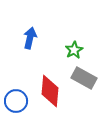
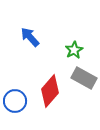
blue arrow: moved 1 px up; rotated 55 degrees counterclockwise
red diamond: rotated 36 degrees clockwise
blue circle: moved 1 px left
